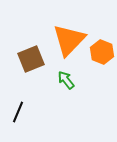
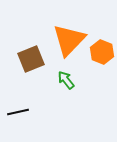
black line: rotated 55 degrees clockwise
